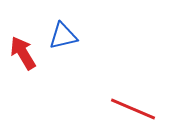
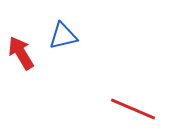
red arrow: moved 2 px left
